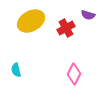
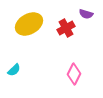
purple semicircle: moved 2 px left, 1 px up
yellow ellipse: moved 2 px left, 3 px down
cyan semicircle: moved 2 px left; rotated 120 degrees counterclockwise
